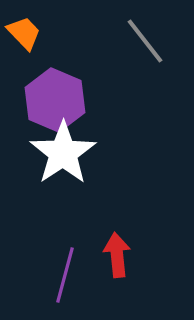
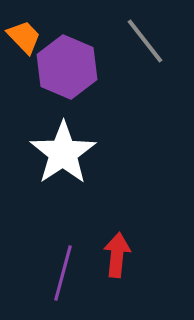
orange trapezoid: moved 4 px down
purple hexagon: moved 12 px right, 33 px up
red arrow: rotated 12 degrees clockwise
purple line: moved 2 px left, 2 px up
